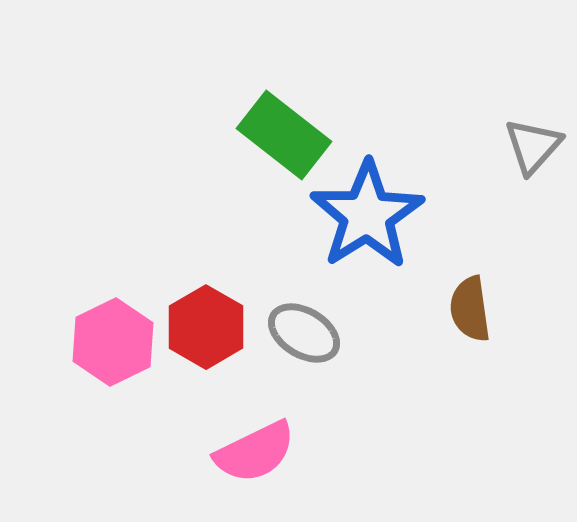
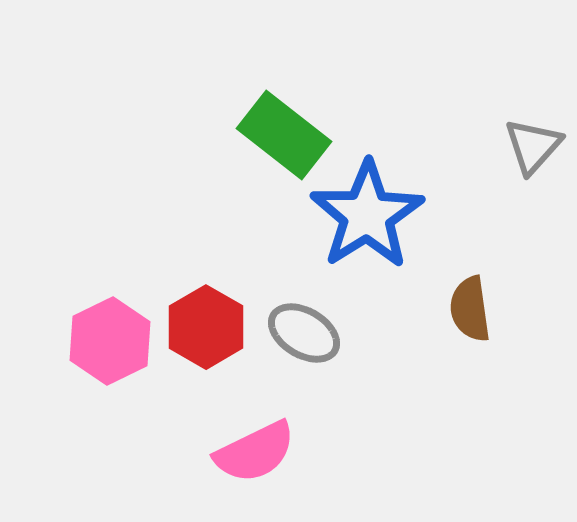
pink hexagon: moved 3 px left, 1 px up
